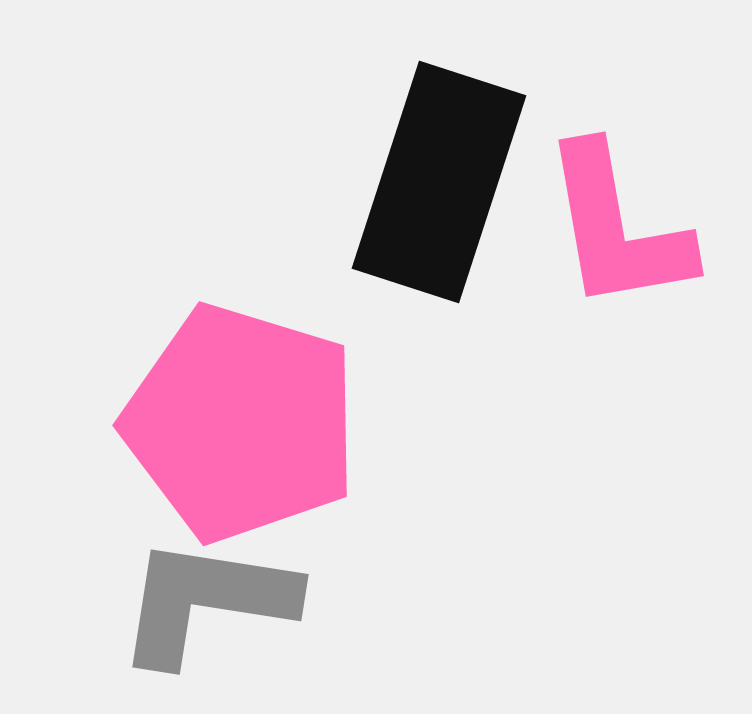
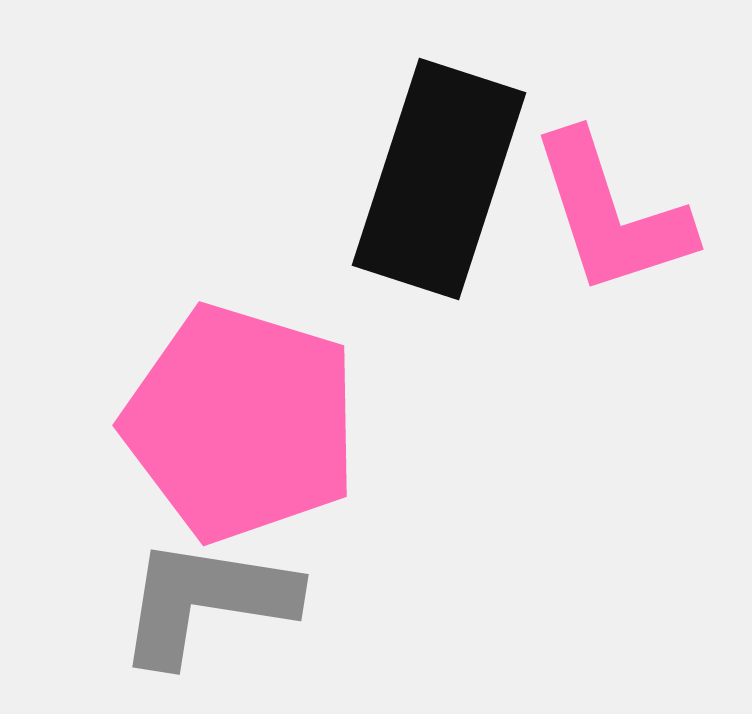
black rectangle: moved 3 px up
pink L-shape: moved 6 px left, 14 px up; rotated 8 degrees counterclockwise
